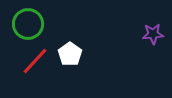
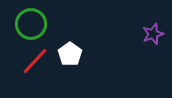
green circle: moved 3 px right
purple star: rotated 15 degrees counterclockwise
